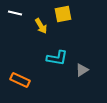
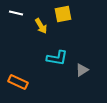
white line: moved 1 px right
orange rectangle: moved 2 px left, 2 px down
